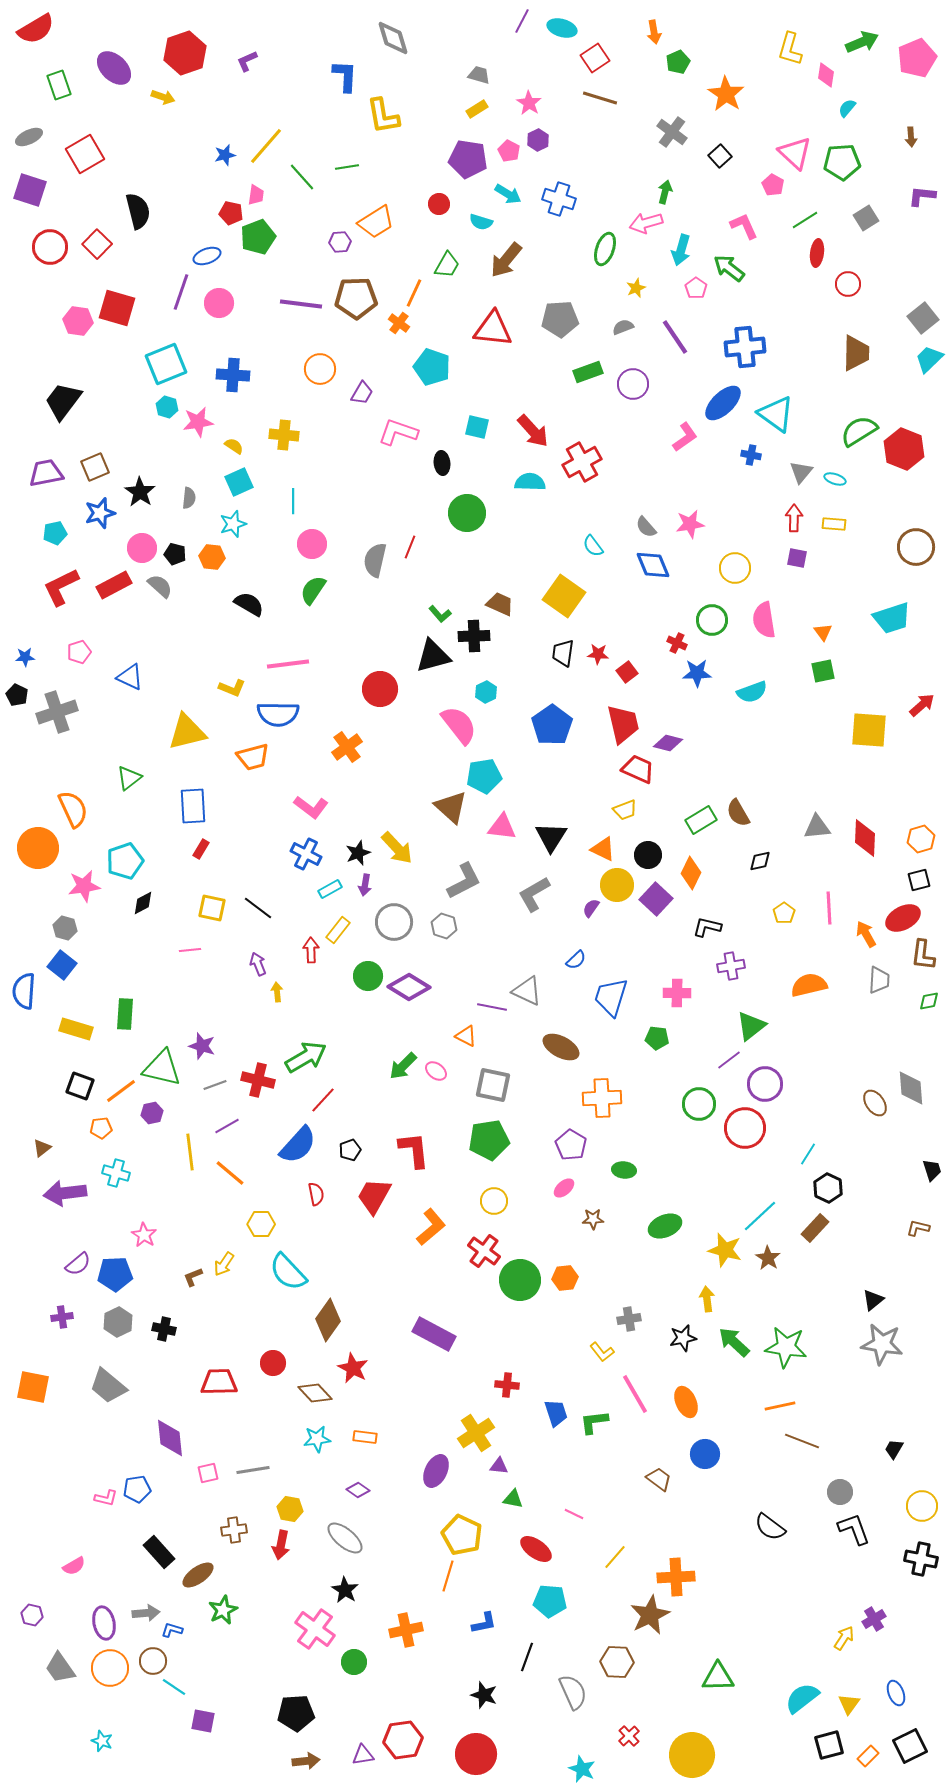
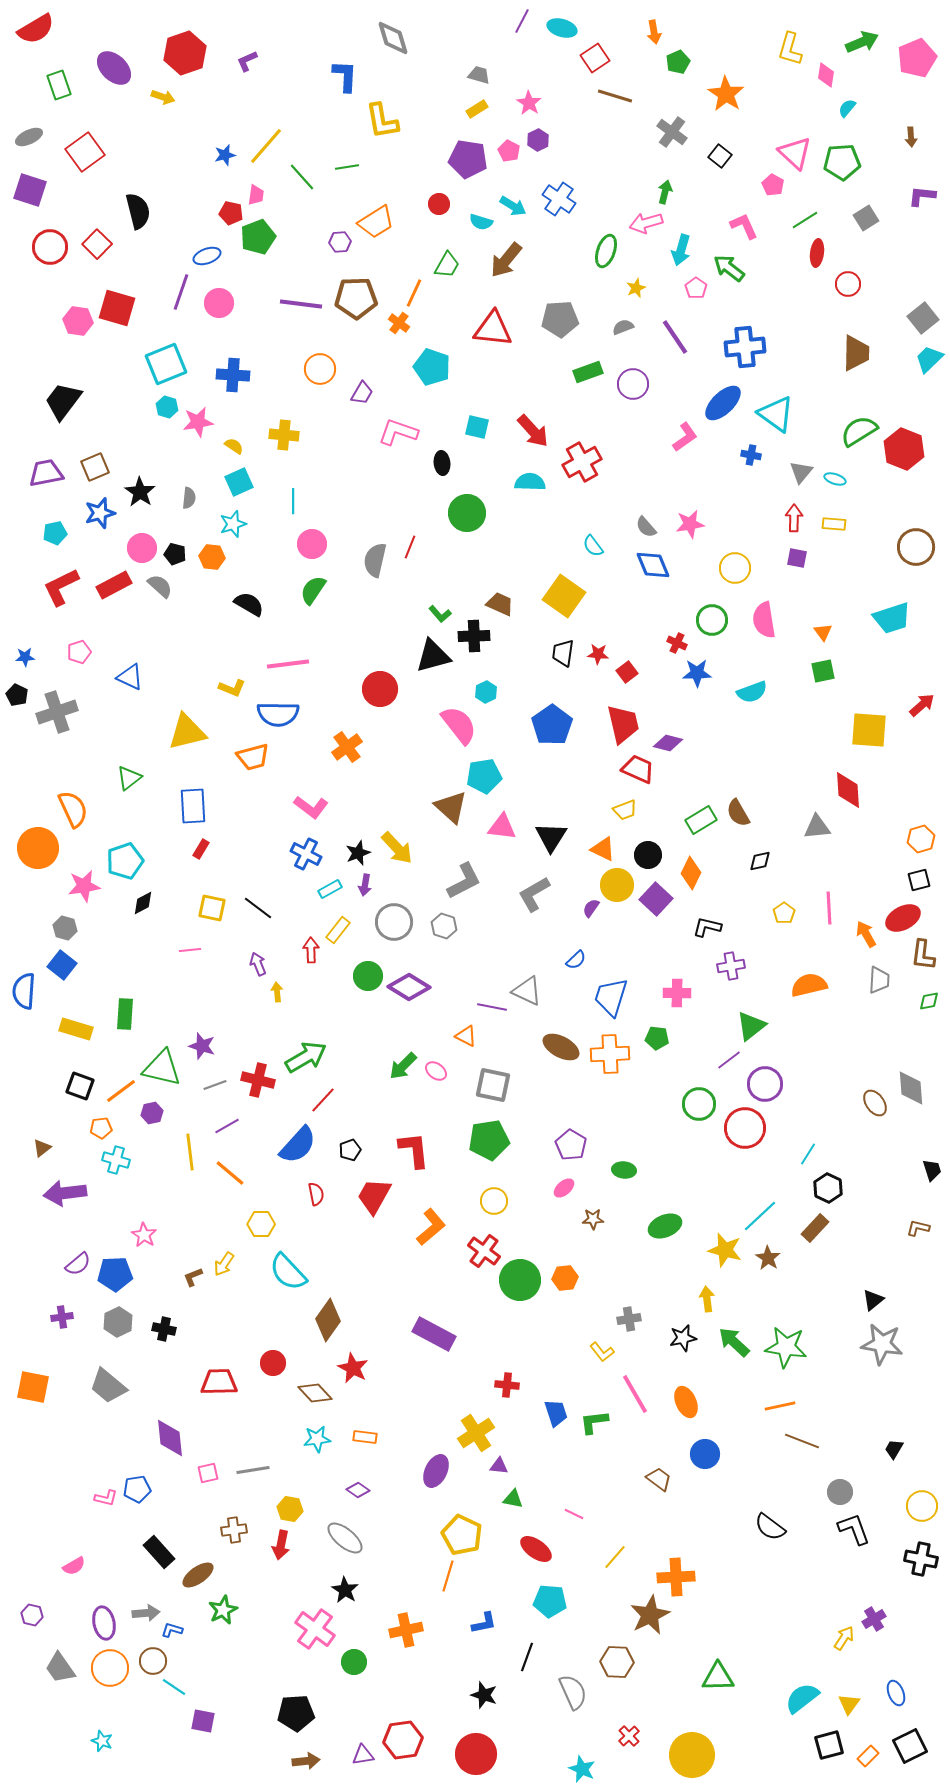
brown line at (600, 98): moved 15 px right, 2 px up
yellow L-shape at (383, 116): moved 1 px left, 5 px down
red square at (85, 154): moved 2 px up; rotated 6 degrees counterclockwise
black square at (720, 156): rotated 10 degrees counterclockwise
cyan arrow at (508, 194): moved 5 px right, 12 px down
blue cross at (559, 199): rotated 16 degrees clockwise
green ellipse at (605, 249): moved 1 px right, 2 px down
red diamond at (865, 838): moved 17 px left, 48 px up; rotated 6 degrees counterclockwise
orange cross at (602, 1098): moved 8 px right, 44 px up
cyan cross at (116, 1173): moved 13 px up
